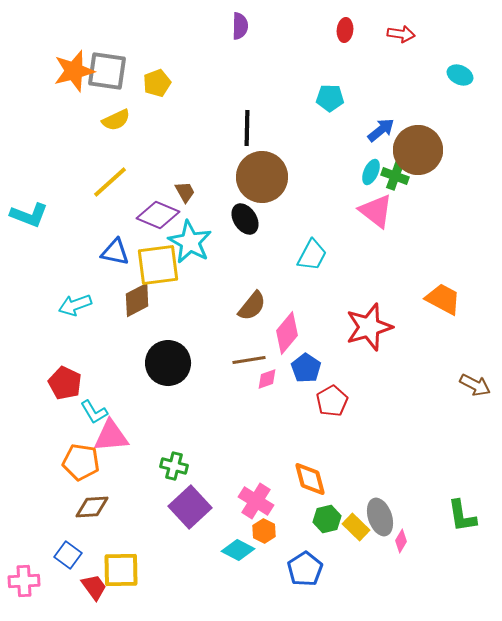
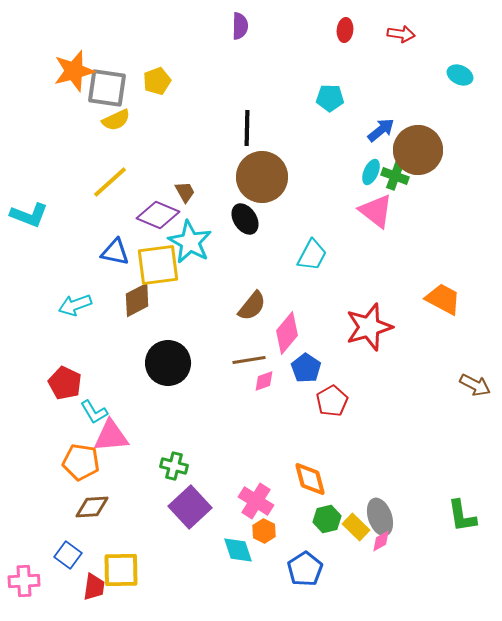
gray square at (107, 71): moved 17 px down
yellow pentagon at (157, 83): moved 2 px up
pink diamond at (267, 379): moved 3 px left, 2 px down
pink diamond at (401, 541): moved 20 px left; rotated 30 degrees clockwise
cyan diamond at (238, 550): rotated 44 degrees clockwise
red trapezoid at (94, 587): rotated 44 degrees clockwise
